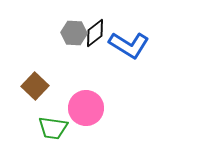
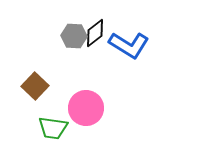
gray hexagon: moved 3 px down
